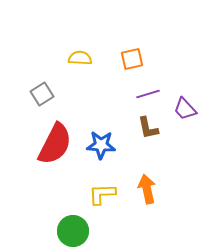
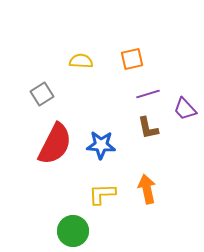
yellow semicircle: moved 1 px right, 3 px down
